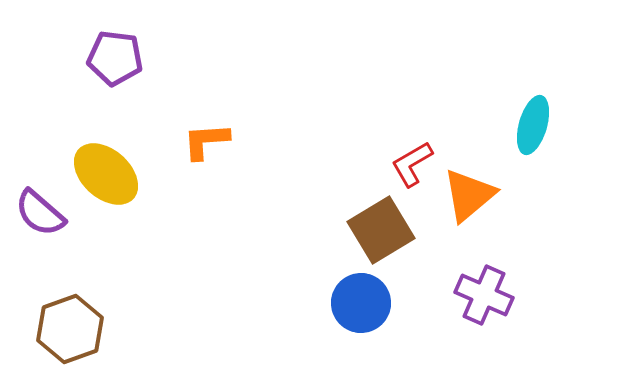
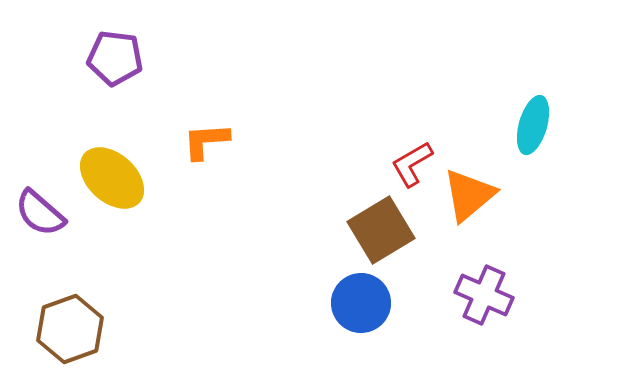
yellow ellipse: moved 6 px right, 4 px down
